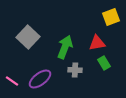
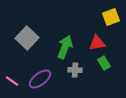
gray square: moved 1 px left, 1 px down
